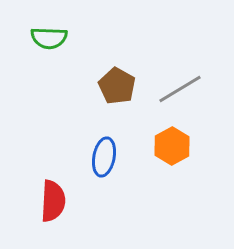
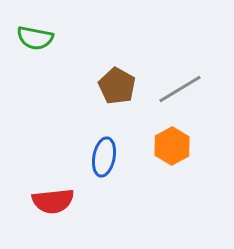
green semicircle: moved 14 px left; rotated 9 degrees clockwise
red semicircle: rotated 81 degrees clockwise
